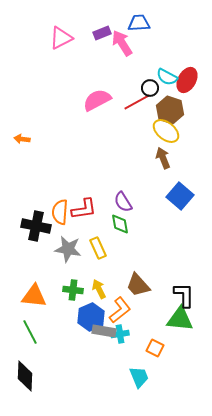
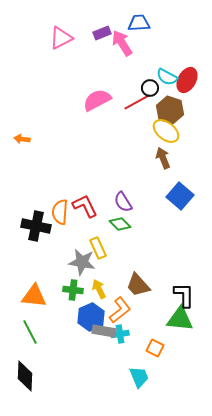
red L-shape: moved 1 px right, 3 px up; rotated 108 degrees counterclockwise
green diamond: rotated 35 degrees counterclockwise
gray star: moved 14 px right, 13 px down
